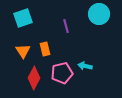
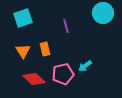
cyan circle: moved 4 px right, 1 px up
cyan arrow: rotated 48 degrees counterclockwise
pink pentagon: moved 1 px right, 1 px down
red diamond: moved 1 px down; rotated 75 degrees counterclockwise
